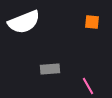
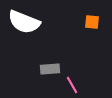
white semicircle: rotated 44 degrees clockwise
pink line: moved 16 px left, 1 px up
